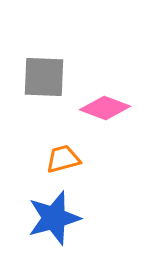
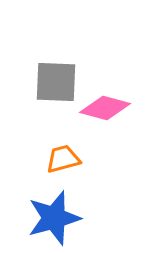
gray square: moved 12 px right, 5 px down
pink diamond: rotated 6 degrees counterclockwise
